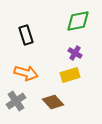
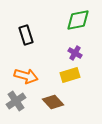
green diamond: moved 1 px up
orange arrow: moved 3 px down
